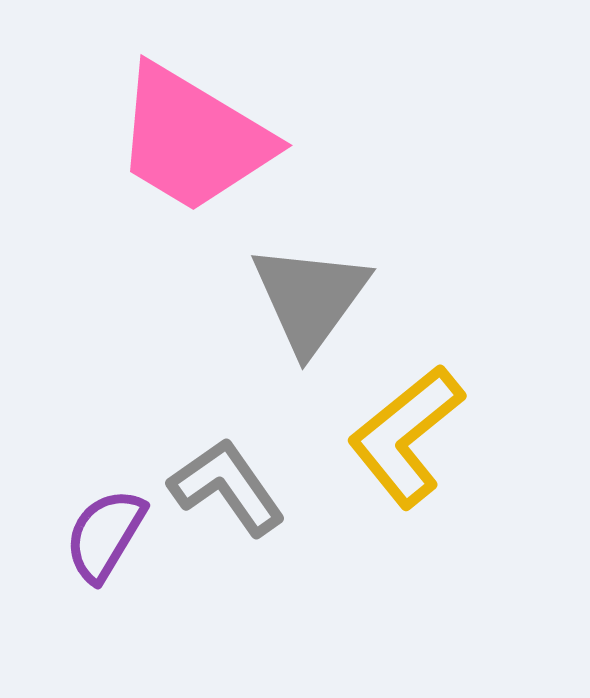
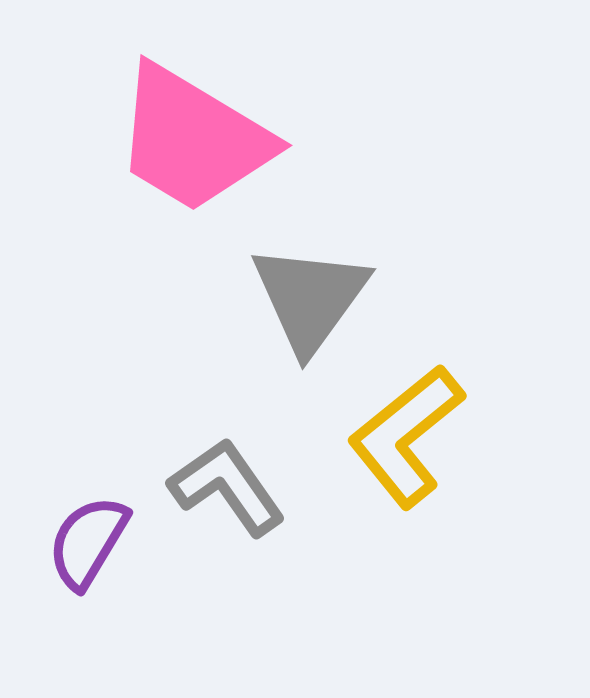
purple semicircle: moved 17 px left, 7 px down
